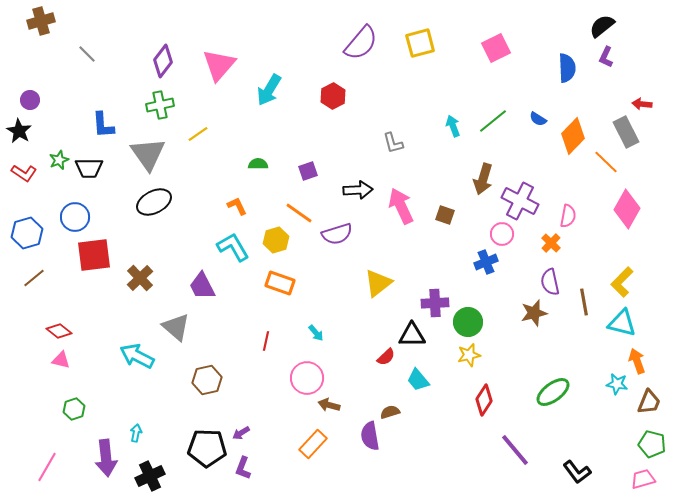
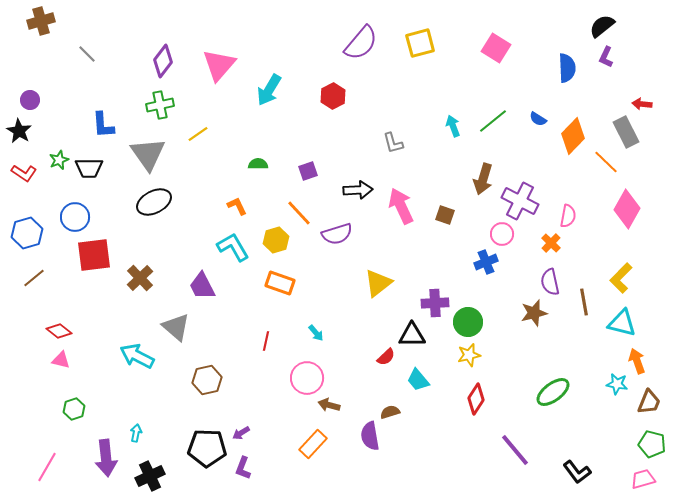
pink square at (496, 48): rotated 32 degrees counterclockwise
orange line at (299, 213): rotated 12 degrees clockwise
yellow L-shape at (622, 282): moved 1 px left, 4 px up
red diamond at (484, 400): moved 8 px left, 1 px up
